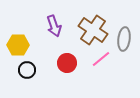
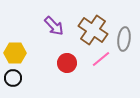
purple arrow: rotated 25 degrees counterclockwise
yellow hexagon: moved 3 px left, 8 px down
black circle: moved 14 px left, 8 px down
